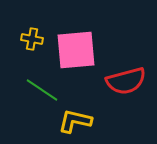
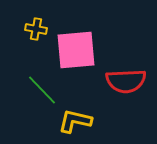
yellow cross: moved 4 px right, 10 px up
red semicircle: rotated 12 degrees clockwise
green line: rotated 12 degrees clockwise
